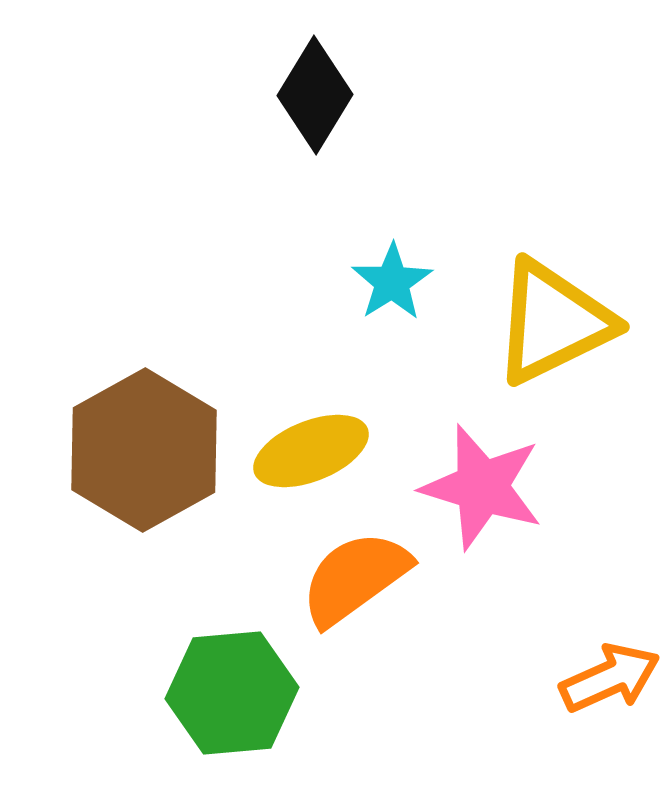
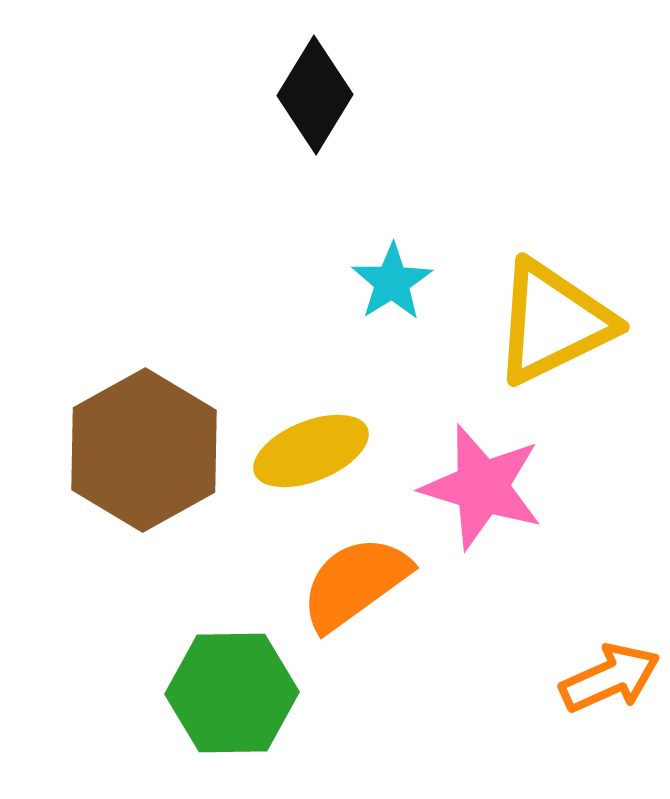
orange semicircle: moved 5 px down
green hexagon: rotated 4 degrees clockwise
